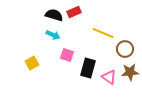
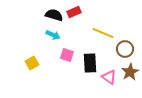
black rectangle: moved 2 px right, 5 px up; rotated 18 degrees counterclockwise
brown star: rotated 24 degrees counterclockwise
